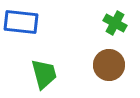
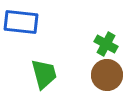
green cross: moved 9 px left, 21 px down
brown circle: moved 2 px left, 10 px down
